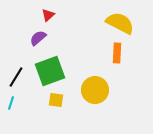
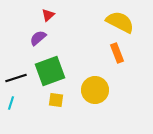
yellow semicircle: moved 1 px up
orange rectangle: rotated 24 degrees counterclockwise
black line: moved 1 px down; rotated 40 degrees clockwise
